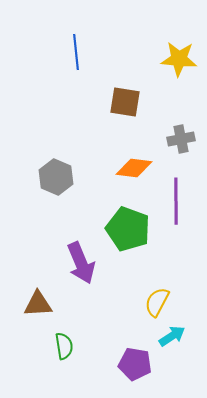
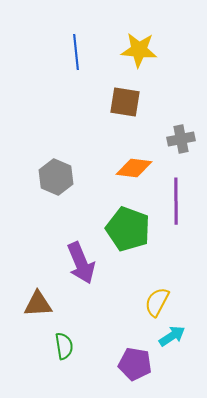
yellow star: moved 40 px left, 9 px up
